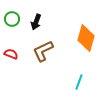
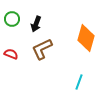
black arrow: moved 2 px down
brown L-shape: moved 1 px left, 2 px up
